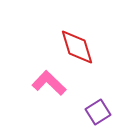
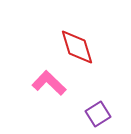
purple square: moved 2 px down
